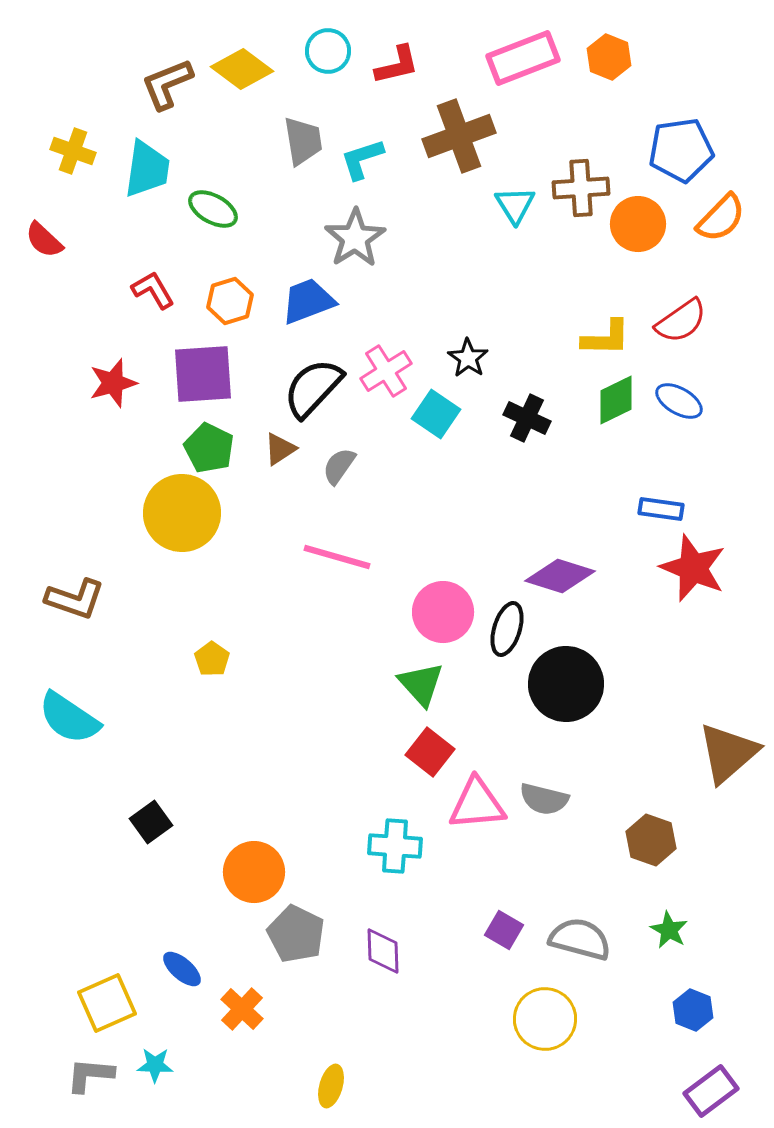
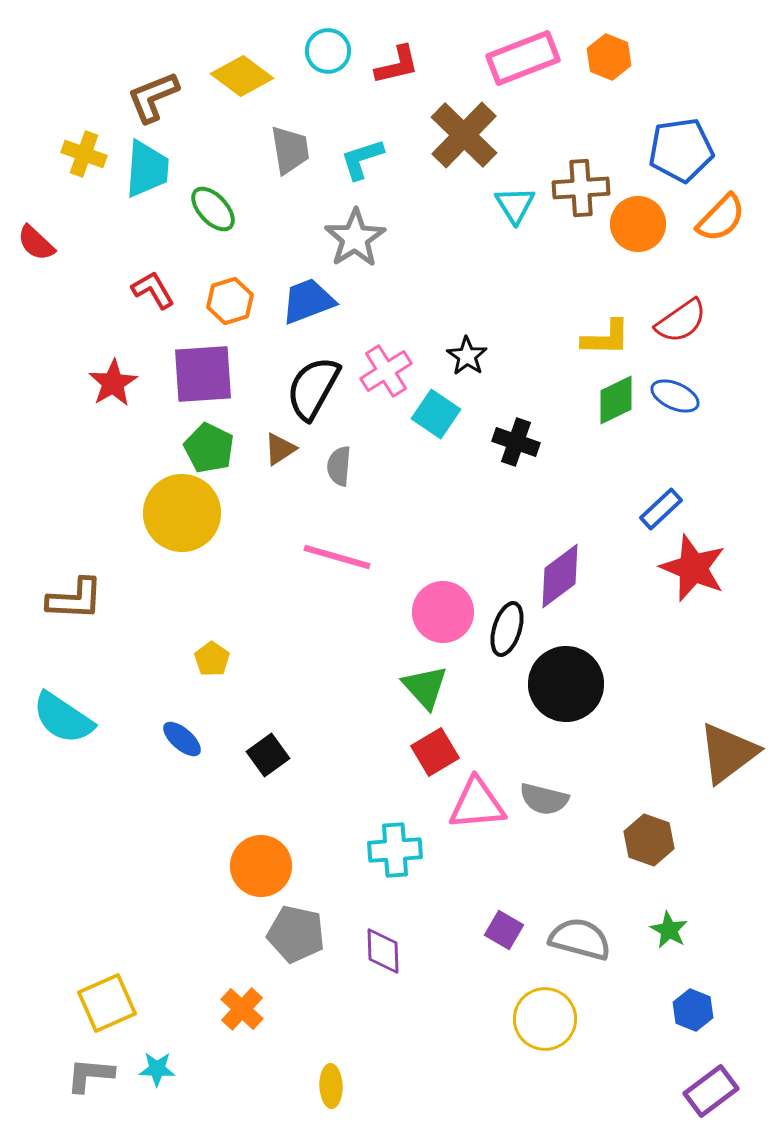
yellow diamond at (242, 69): moved 7 px down
brown L-shape at (167, 84): moved 14 px left, 13 px down
brown cross at (459, 136): moved 5 px right, 1 px up; rotated 26 degrees counterclockwise
gray trapezoid at (303, 141): moved 13 px left, 9 px down
yellow cross at (73, 151): moved 11 px right, 3 px down
cyan trapezoid at (147, 169): rotated 4 degrees counterclockwise
green ellipse at (213, 209): rotated 18 degrees clockwise
red semicircle at (44, 240): moved 8 px left, 3 px down
black star at (468, 358): moved 1 px left, 2 px up
red star at (113, 383): rotated 15 degrees counterclockwise
black semicircle at (313, 388): rotated 14 degrees counterclockwise
blue ellipse at (679, 401): moved 4 px left, 5 px up; rotated 6 degrees counterclockwise
black cross at (527, 418): moved 11 px left, 24 px down; rotated 6 degrees counterclockwise
gray semicircle at (339, 466): rotated 30 degrees counterclockwise
blue rectangle at (661, 509): rotated 51 degrees counterclockwise
purple diamond at (560, 576): rotated 54 degrees counterclockwise
brown L-shape at (75, 599): rotated 16 degrees counterclockwise
green triangle at (421, 684): moved 4 px right, 3 px down
cyan semicircle at (69, 718): moved 6 px left
red square at (430, 752): moved 5 px right; rotated 21 degrees clockwise
brown triangle at (728, 753): rotated 4 degrees clockwise
black square at (151, 822): moved 117 px right, 67 px up
brown hexagon at (651, 840): moved 2 px left
cyan cross at (395, 846): moved 4 px down; rotated 8 degrees counterclockwise
orange circle at (254, 872): moved 7 px right, 6 px up
gray pentagon at (296, 934): rotated 14 degrees counterclockwise
blue ellipse at (182, 969): moved 230 px up
cyan star at (155, 1065): moved 2 px right, 4 px down
yellow ellipse at (331, 1086): rotated 18 degrees counterclockwise
